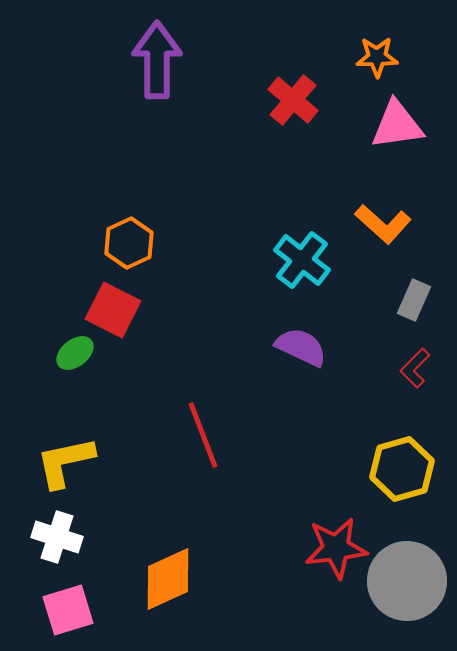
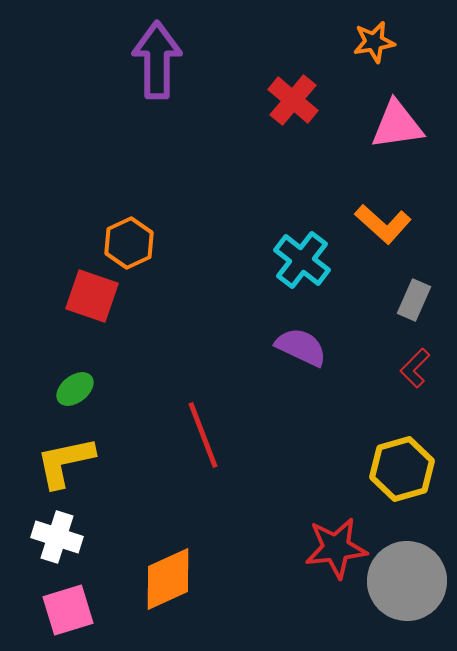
orange star: moved 3 px left, 15 px up; rotated 9 degrees counterclockwise
red square: moved 21 px left, 14 px up; rotated 8 degrees counterclockwise
green ellipse: moved 36 px down
